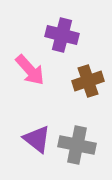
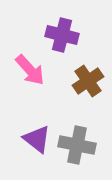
brown cross: rotated 16 degrees counterclockwise
